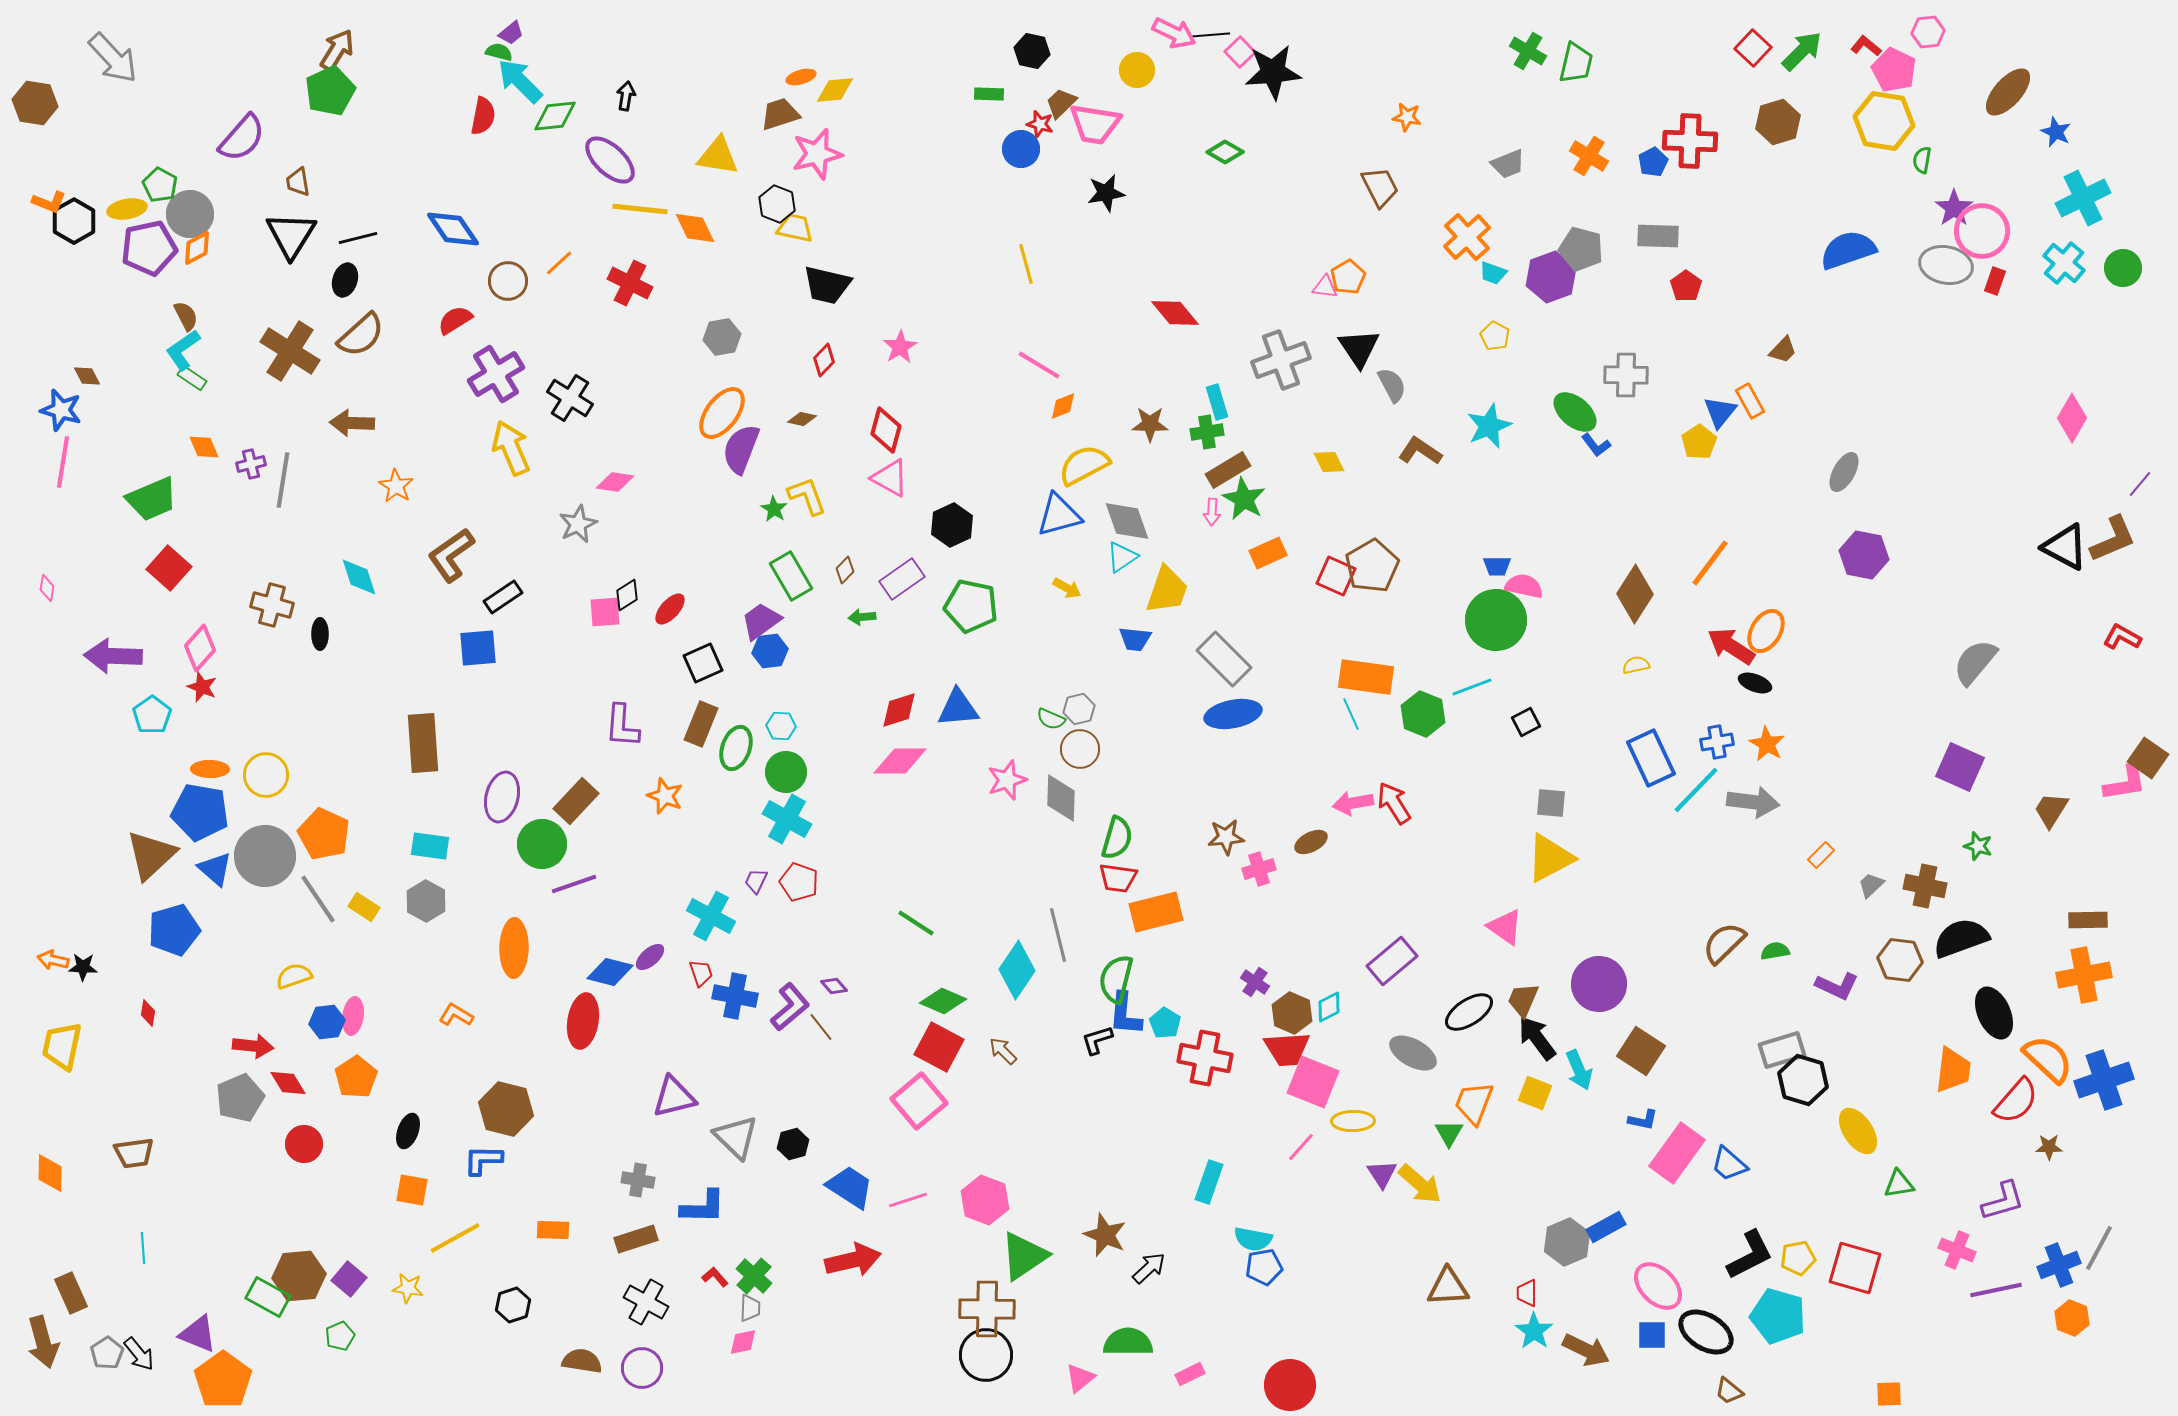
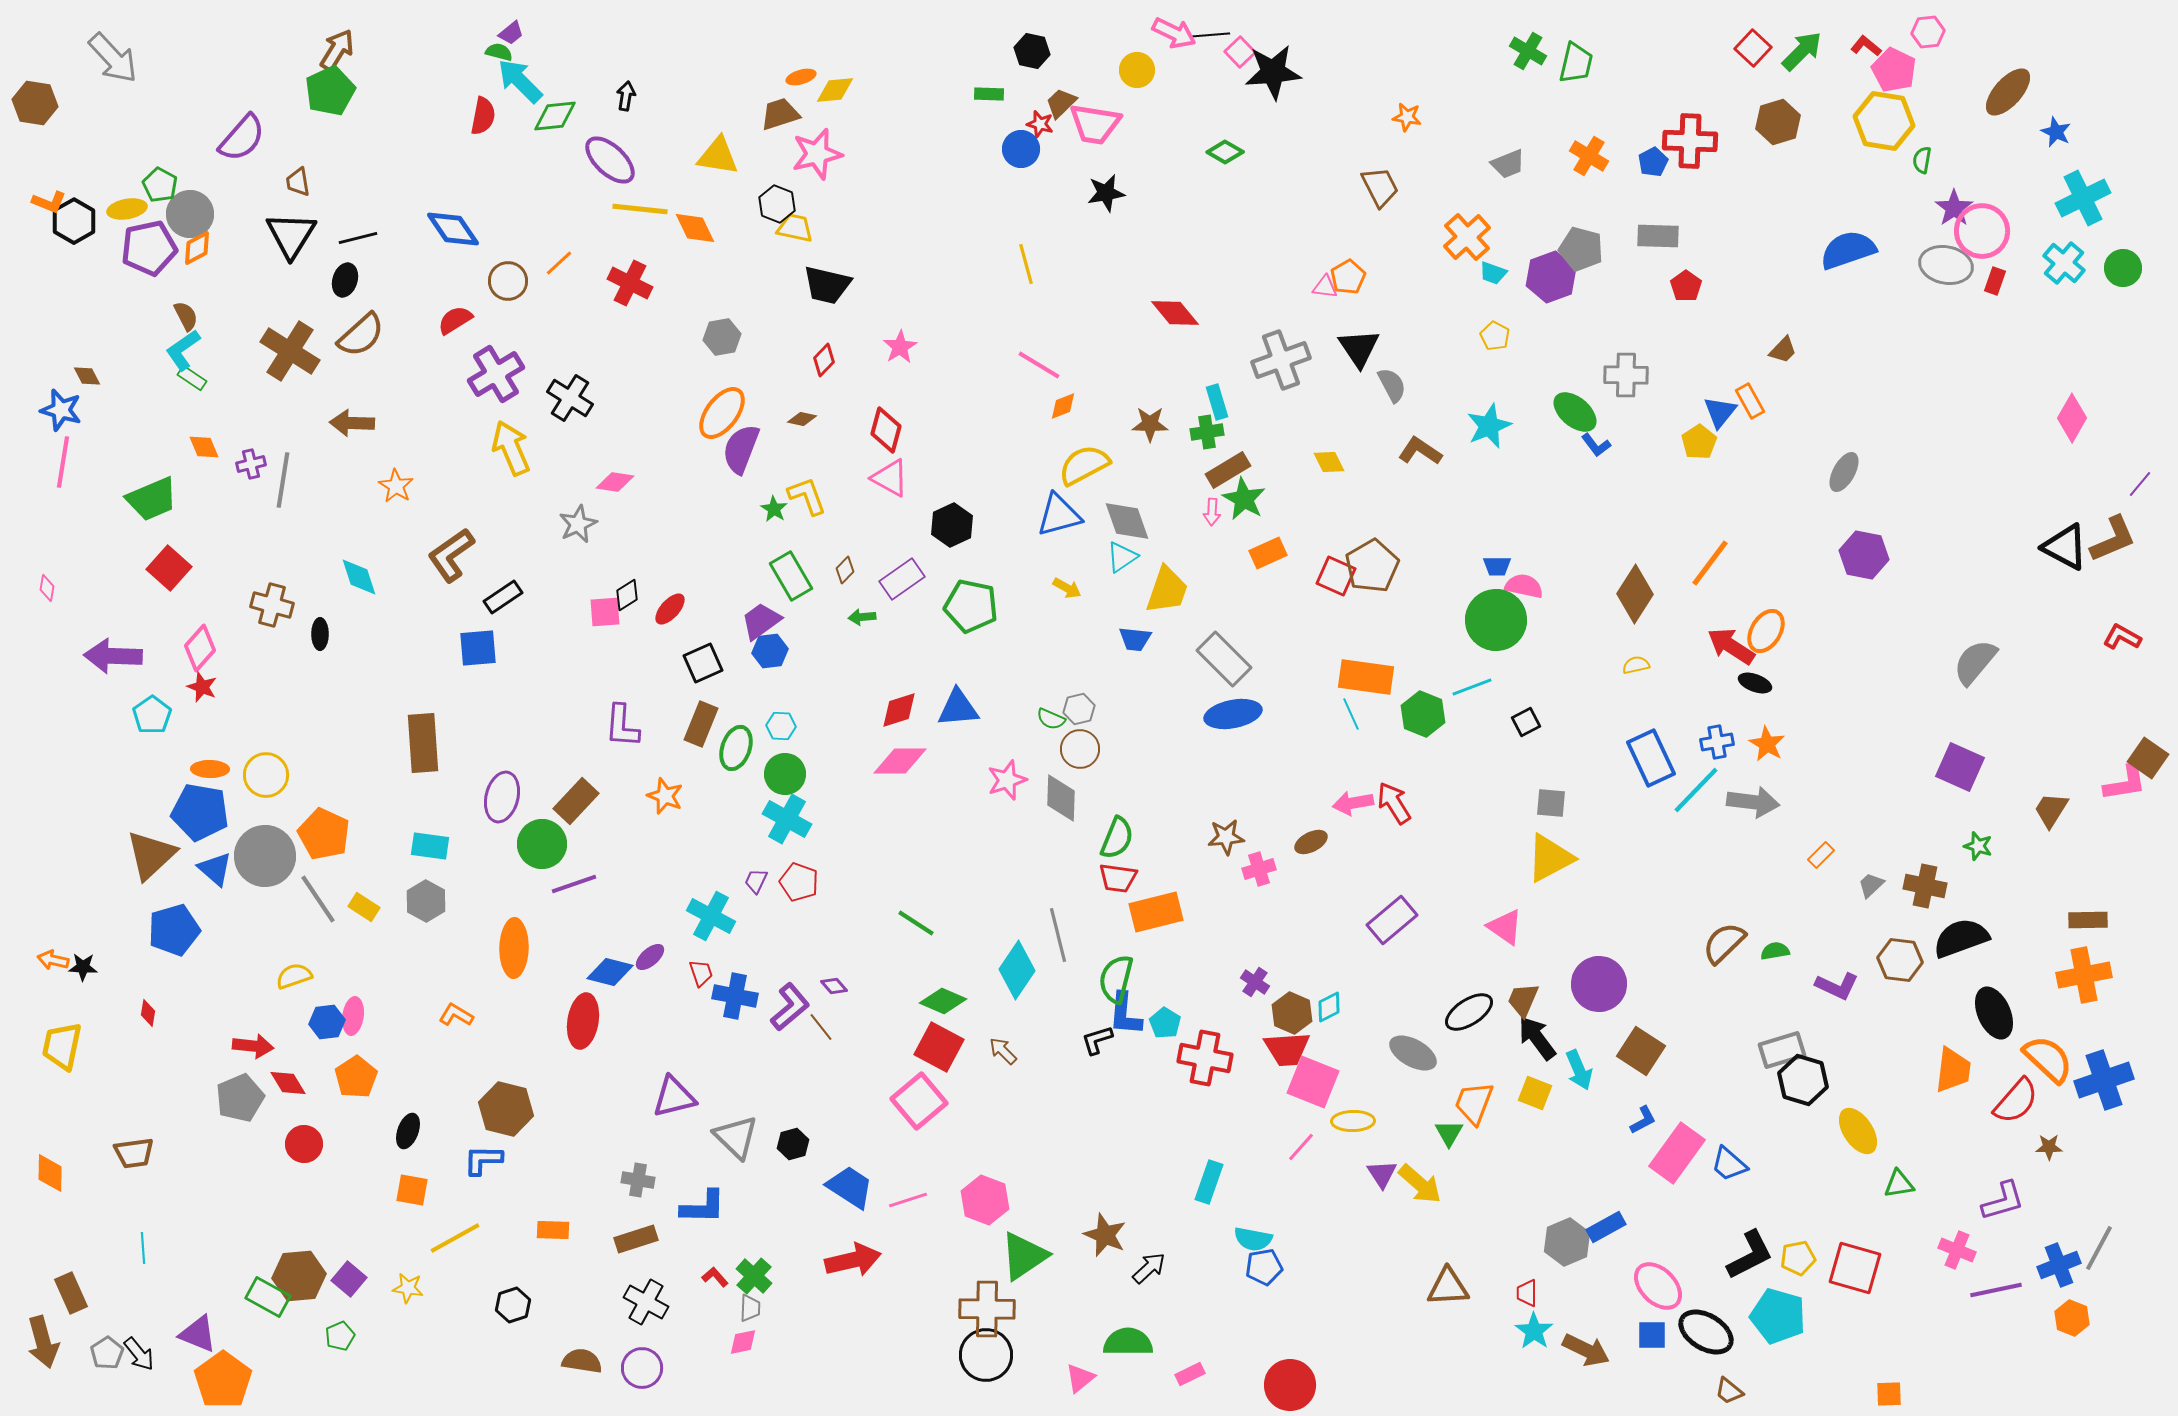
green circle at (786, 772): moved 1 px left, 2 px down
green semicircle at (1117, 838): rotated 6 degrees clockwise
purple rectangle at (1392, 961): moved 41 px up
blue L-shape at (1643, 1120): rotated 40 degrees counterclockwise
